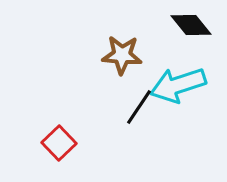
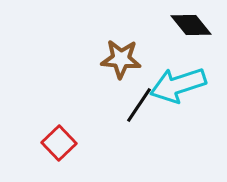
brown star: moved 1 px left, 4 px down
black line: moved 2 px up
